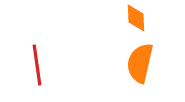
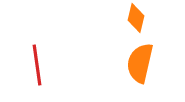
orange diamond: rotated 16 degrees clockwise
